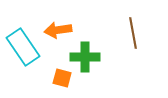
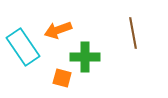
orange arrow: rotated 12 degrees counterclockwise
